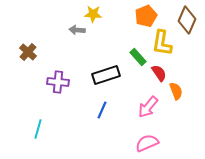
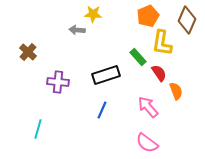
orange pentagon: moved 2 px right
pink arrow: rotated 100 degrees clockwise
pink semicircle: rotated 120 degrees counterclockwise
